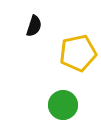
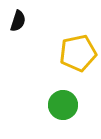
black semicircle: moved 16 px left, 5 px up
